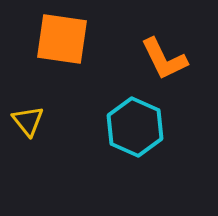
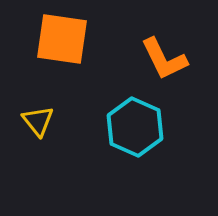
yellow triangle: moved 10 px right
